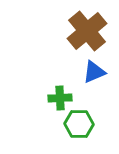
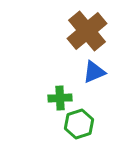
green hexagon: rotated 20 degrees counterclockwise
